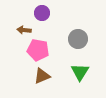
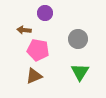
purple circle: moved 3 px right
brown triangle: moved 8 px left
